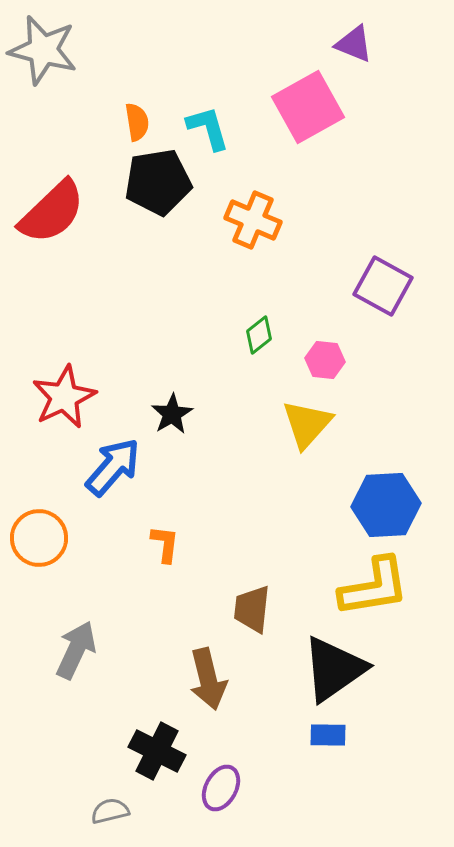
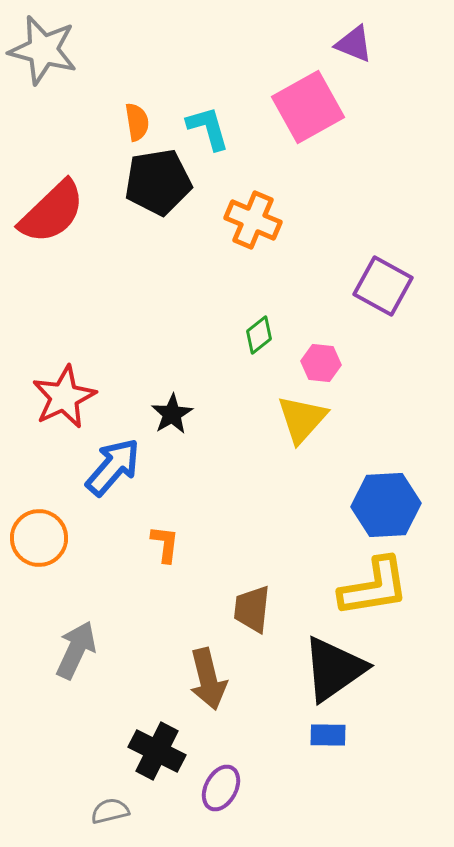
pink hexagon: moved 4 px left, 3 px down
yellow triangle: moved 5 px left, 5 px up
